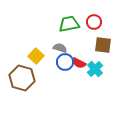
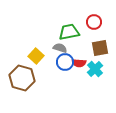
green trapezoid: moved 8 px down
brown square: moved 3 px left, 3 px down; rotated 18 degrees counterclockwise
red semicircle: rotated 24 degrees counterclockwise
